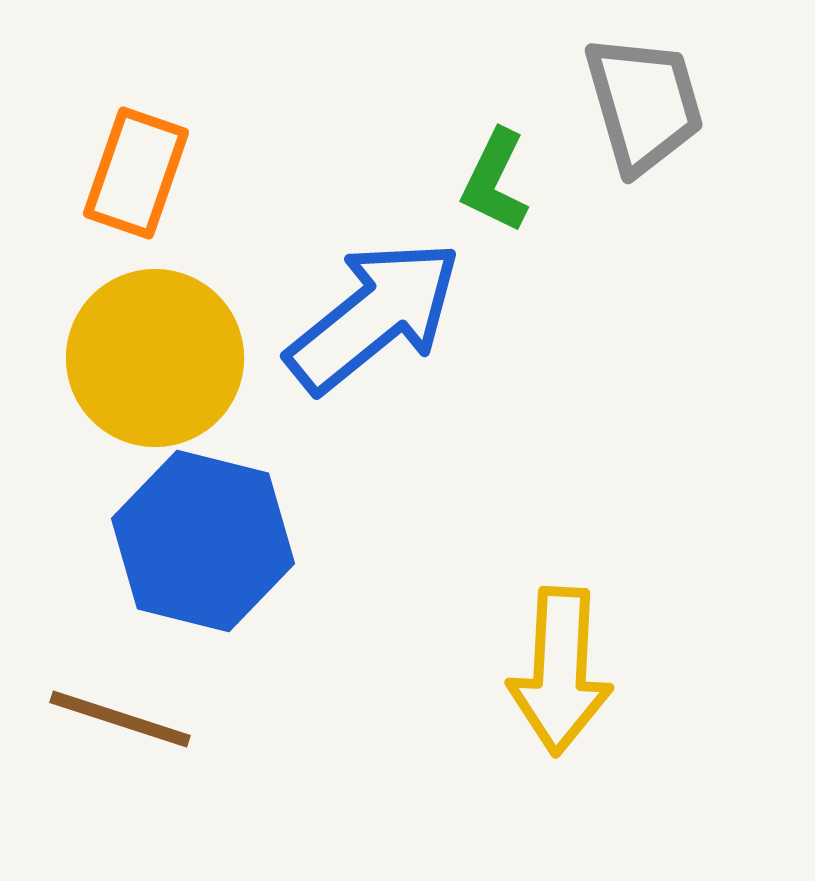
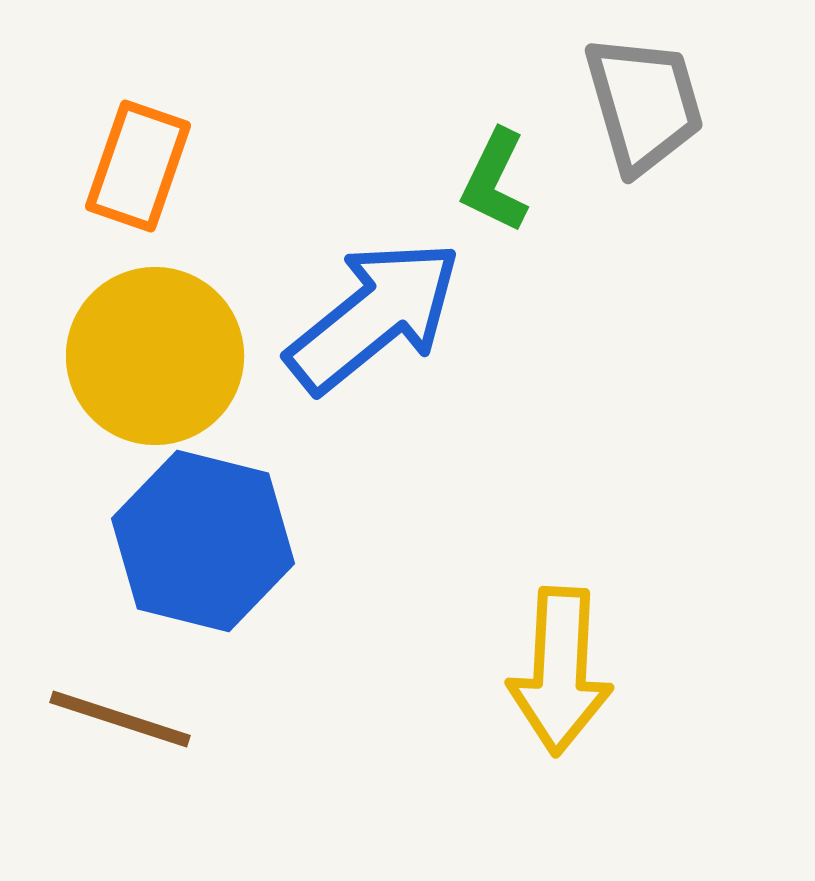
orange rectangle: moved 2 px right, 7 px up
yellow circle: moved 2 px up
